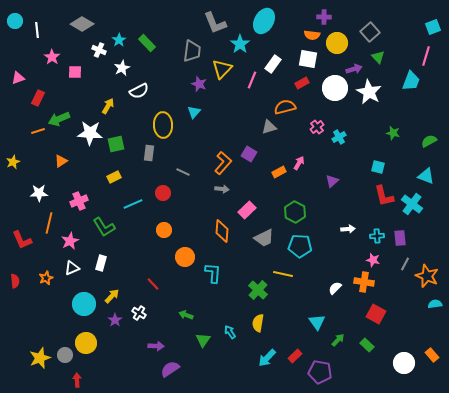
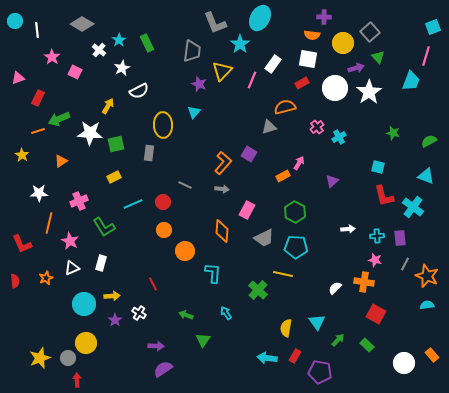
cyan ellipse at (264, 21): moved 4 px left, 3 px up
green rectangle at (147, 43): rotated 18 degrees clockwise
yellow circle at (337, 43): moved 6 px right
white cross at (99, 50): rotated 16 degrees clockwise
yellow triangle at (222, 69): moved 2 px down
purple arrow at (354, 69): moved 2 px right, 1 px up
pink square at (75, 72): rotated 24 degrees clockwise
white star at (369, 92): rotated 10 degrees clockwise
yellow star at (13, 162): moved 9 px right, 7 px up; rotated 16 degrees counterclockwise
gray line at (183, 172): moved 2 px right, 13 px down
orange rectangle at (279, 172): moved 4 px right, 4 px down
red circle at (163, 193): moved 9 px down
cyan cross at (412, 204): moved 1 px right, 3 px down
pink rectangle at (247, 210): rotated 18 degrees counterclockwise
red L-shape at (22, 240): moved 4 px down
pink star at (70, 241): rotated 18 degrees counterclockwise
cyan pentagon at (300, 246): moved 4 px left, 1 px down
orange circle at (185, 257): moved 6 px up
pink star at (373, 260): moved 2 px right
red line at (153, 284): rotated 16 degrees clockwise
yellow arrow at (112, 296): rotated 42 degrees clockwise
cyan semicircle at (435, 304): moved 8 px left, 1 px down
yellow semicircle at (258, 323): moved 28 px right, 5 px down
cyan arrow at (230, 332): moved 4 px left, 19 px up
gray circle at (65, 355): moved 3 px right, 3 px down
red rectangle at (295, 356): rotated 16 degrees counterclockwise
cyan arrow at (267, 358): rotated 54 degrees clockwise
purple semicircle at (170, 369): moved 7 px left
